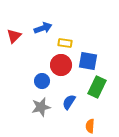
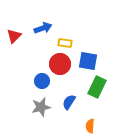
red circle: moved 1 px left, 1 px up
